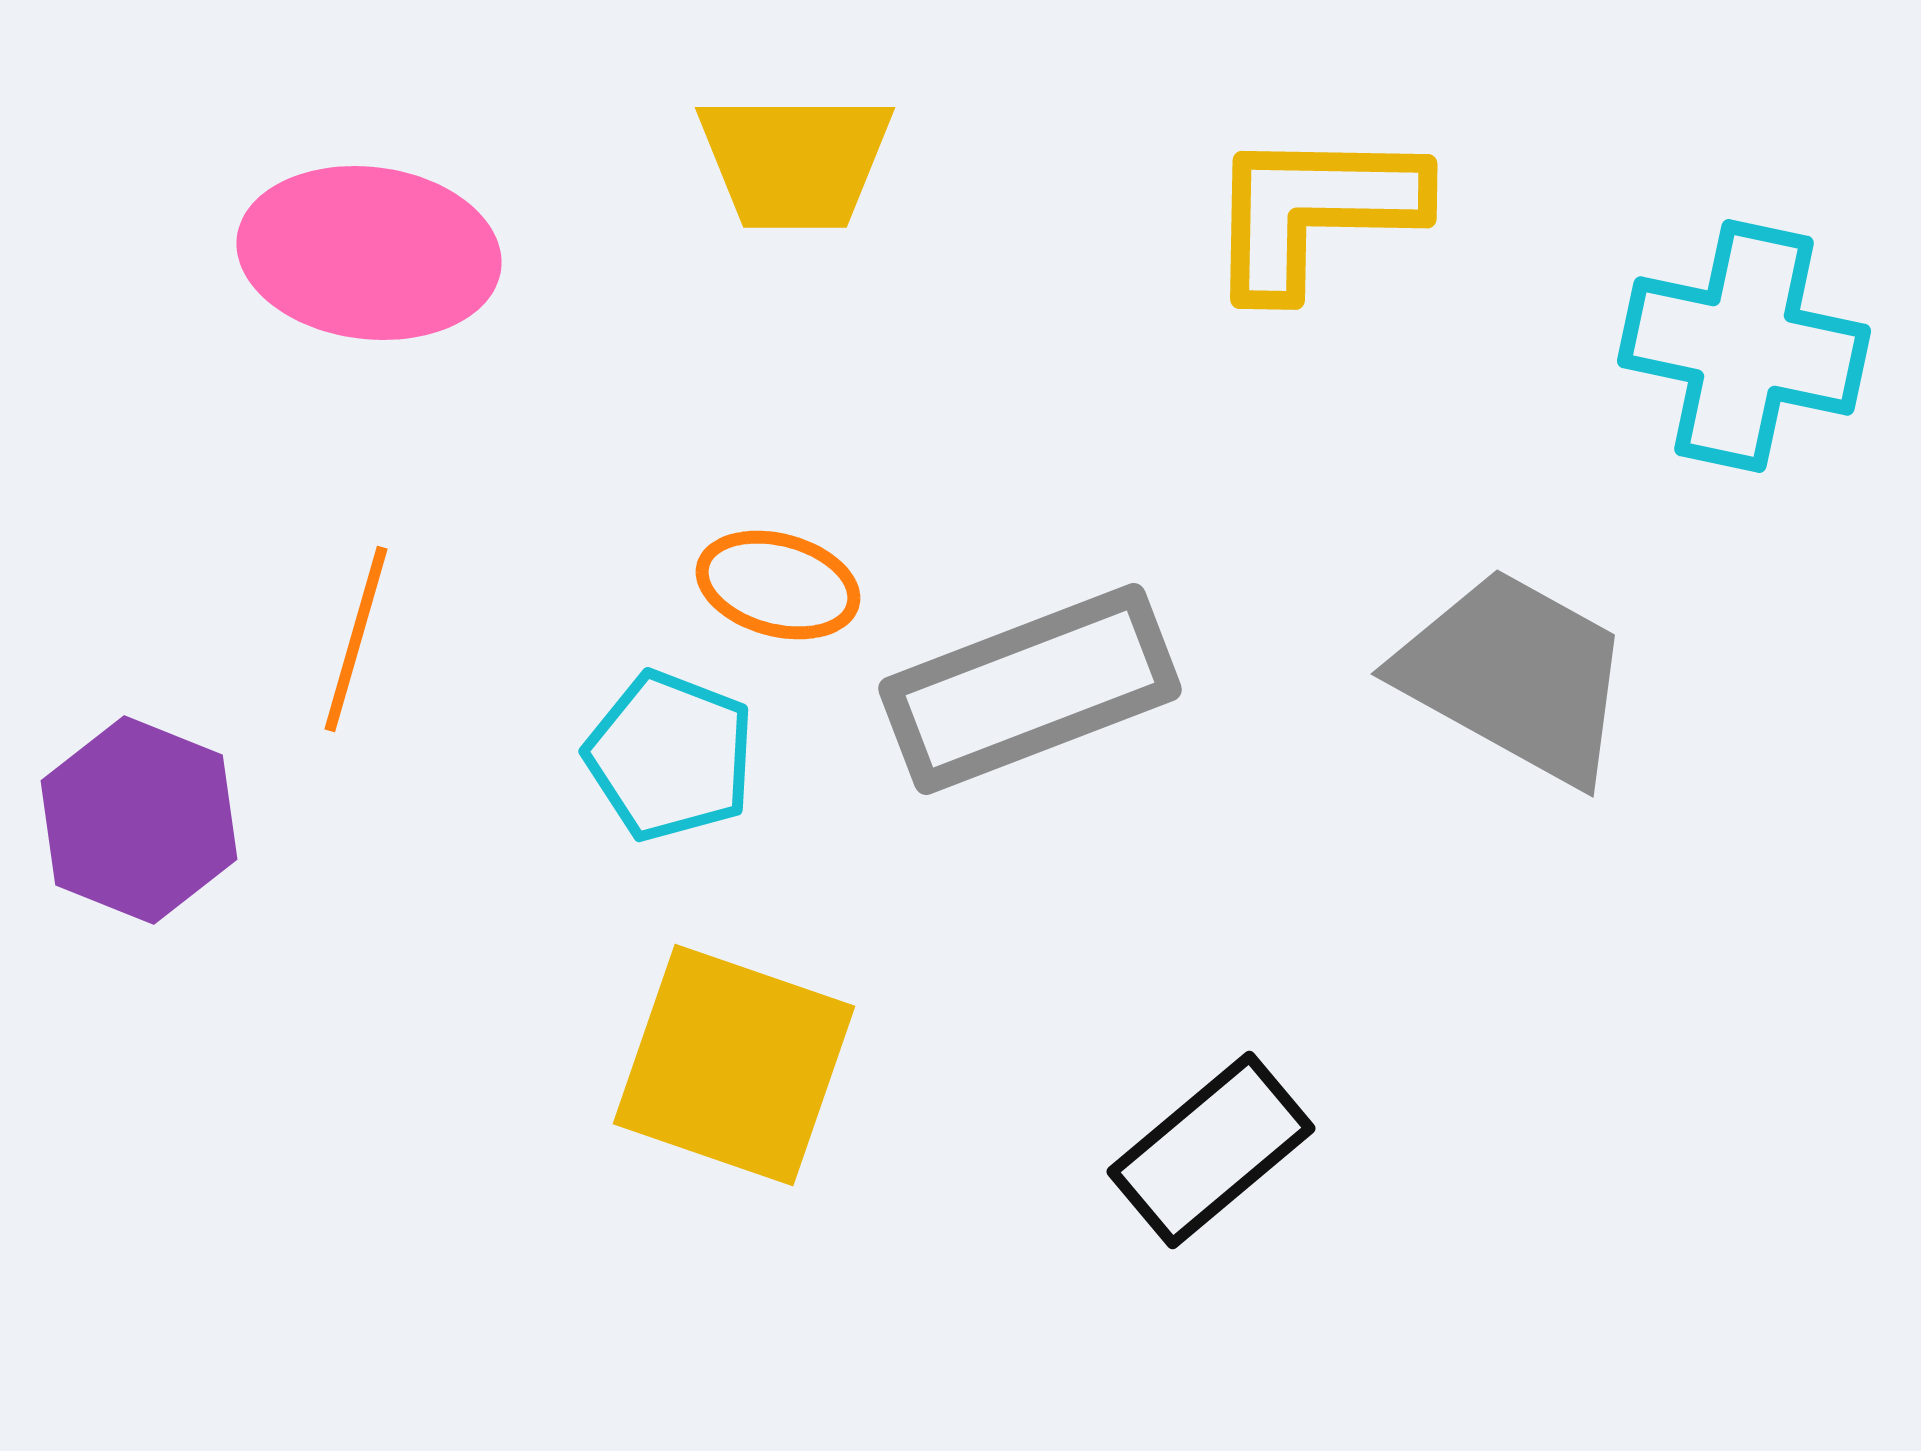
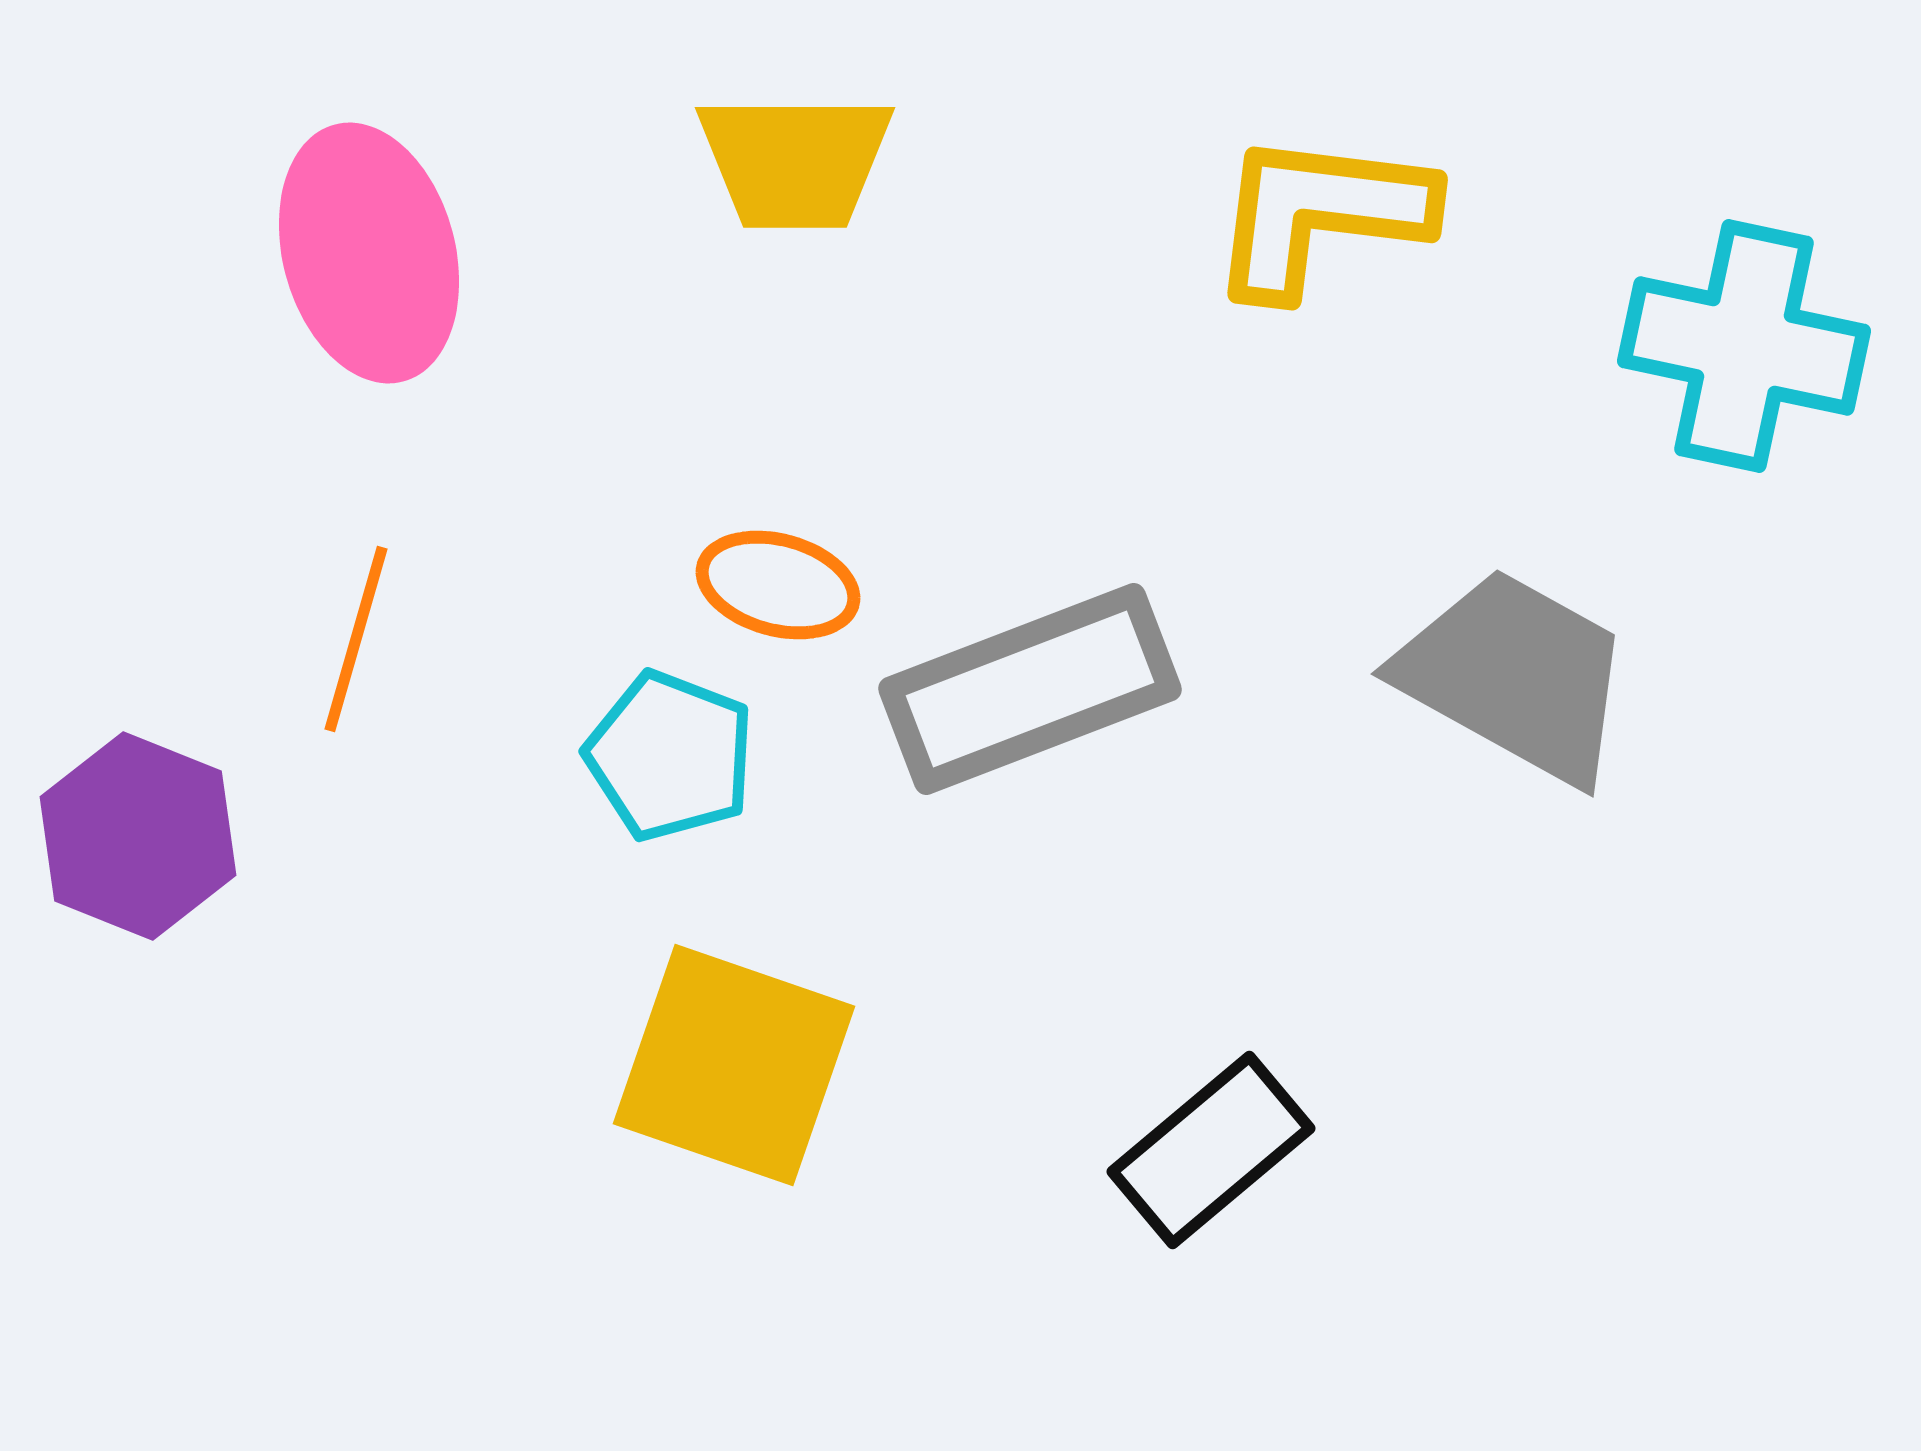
yellow L-shape: moved 6 px right, 3 px down; rotated 6 degrees clockwise
pink ellipse: rotated 68 degrees clockwise
purple hexagon: moved 1 px left, 16 px down
